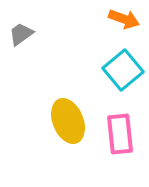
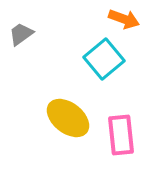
cyan square: moved 19 px left, 11 px up
yellow ellipse: moved 3 px up; rotated 30 degrees counterclockwise
pink rectangle: moved 1 px right, 1 px down
